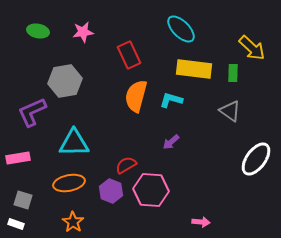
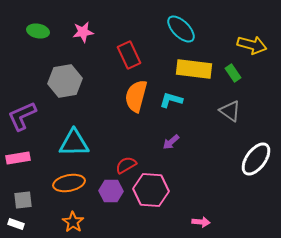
yellow arrow: moved 3 px up; rotated 28 degrees counterclockwise
green rectangle: rotated 36 degrees counterclockwise
purple L-shape: moved 10 px left, 4 px down
purple hexagon: rotated 20 degrees counterclockwise
gray square: rotated 24 degrees counterclockwise
